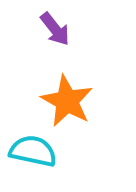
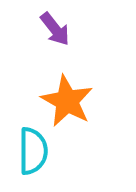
cyan semicircle: rotated 78 degrees clockwise
